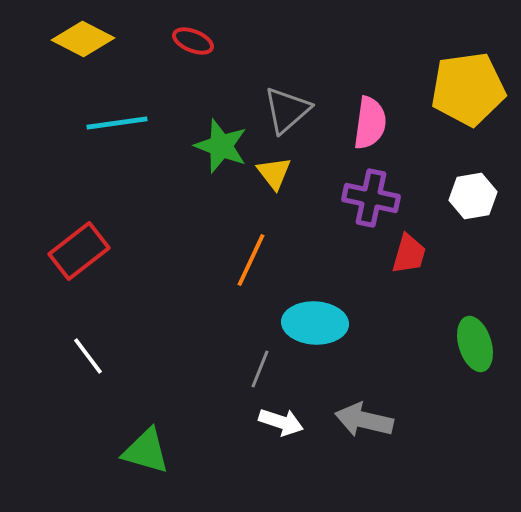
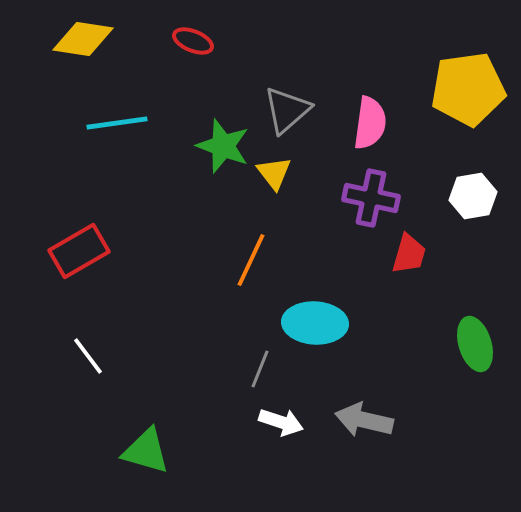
yellow diamond: rotated 18 degrees counterclockwise
green star: moved 2 px right
red rectangle: rotated 8 degrees clockwise
